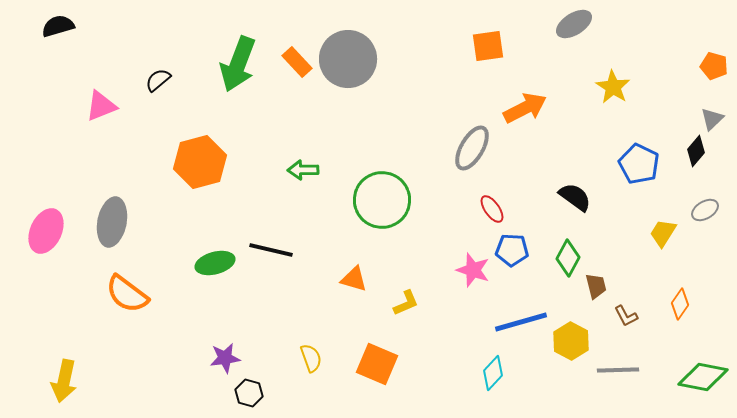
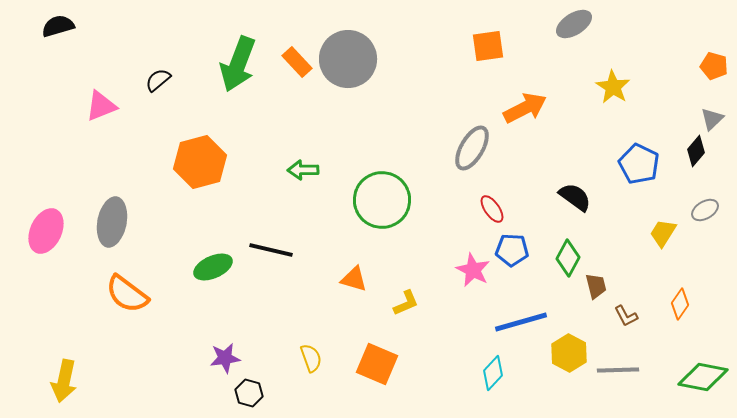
green ellipse at (215, 263): moved 2 px left, 4 px down; rotated 9 degrees counterclockwise
pink star at (473, 270): rotated 8 degrees clockwise
yellow hexagon at (571, 341): moved 2 px left, 12 px down
